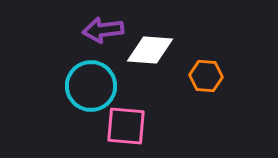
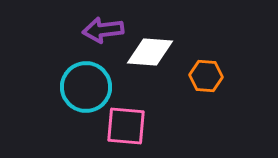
white diamond: moved 2 px down
cyan circle: moved 5 px left, 1 px down
